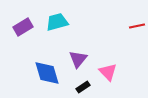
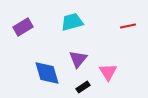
cyan trapezoid: moved 15 px right
red line: moved 9 px left
pink triangle: rotated 12 degrees clockwise
